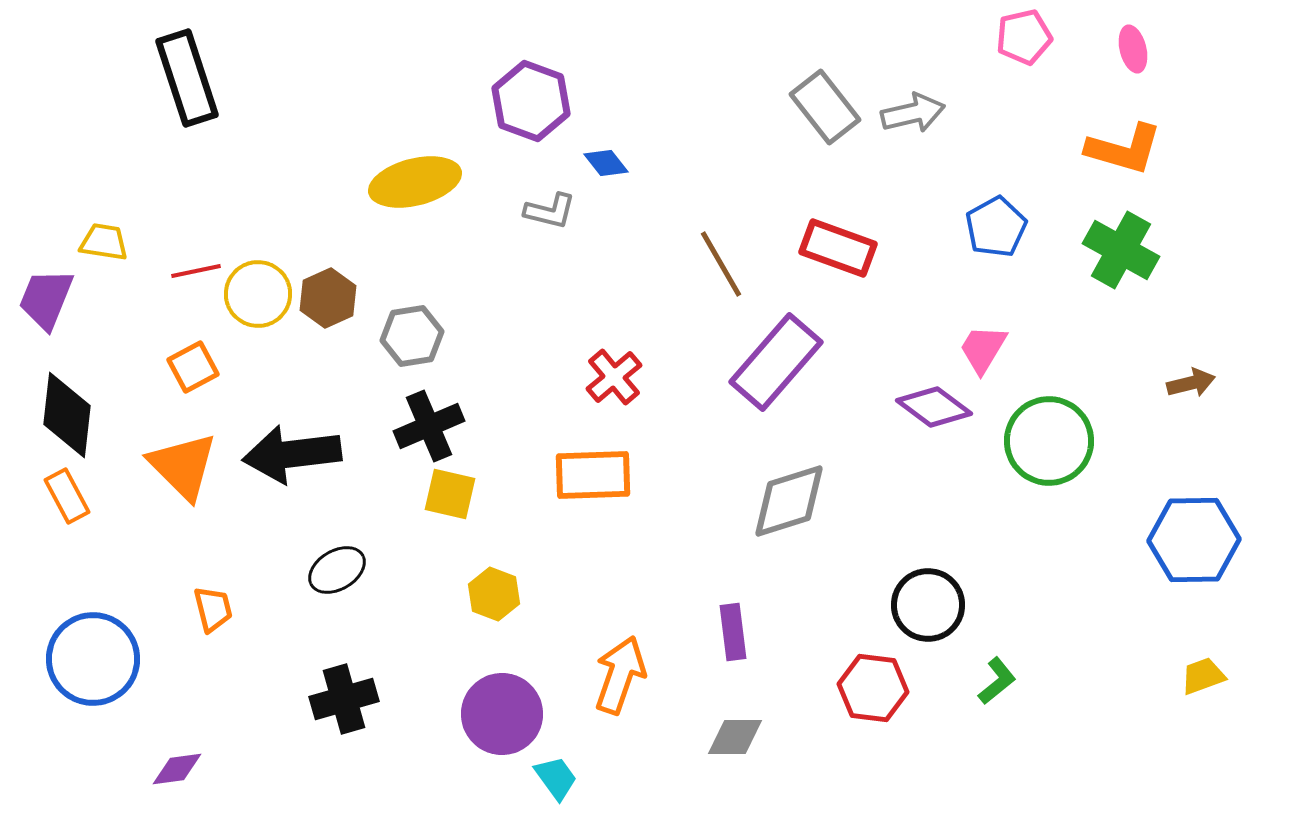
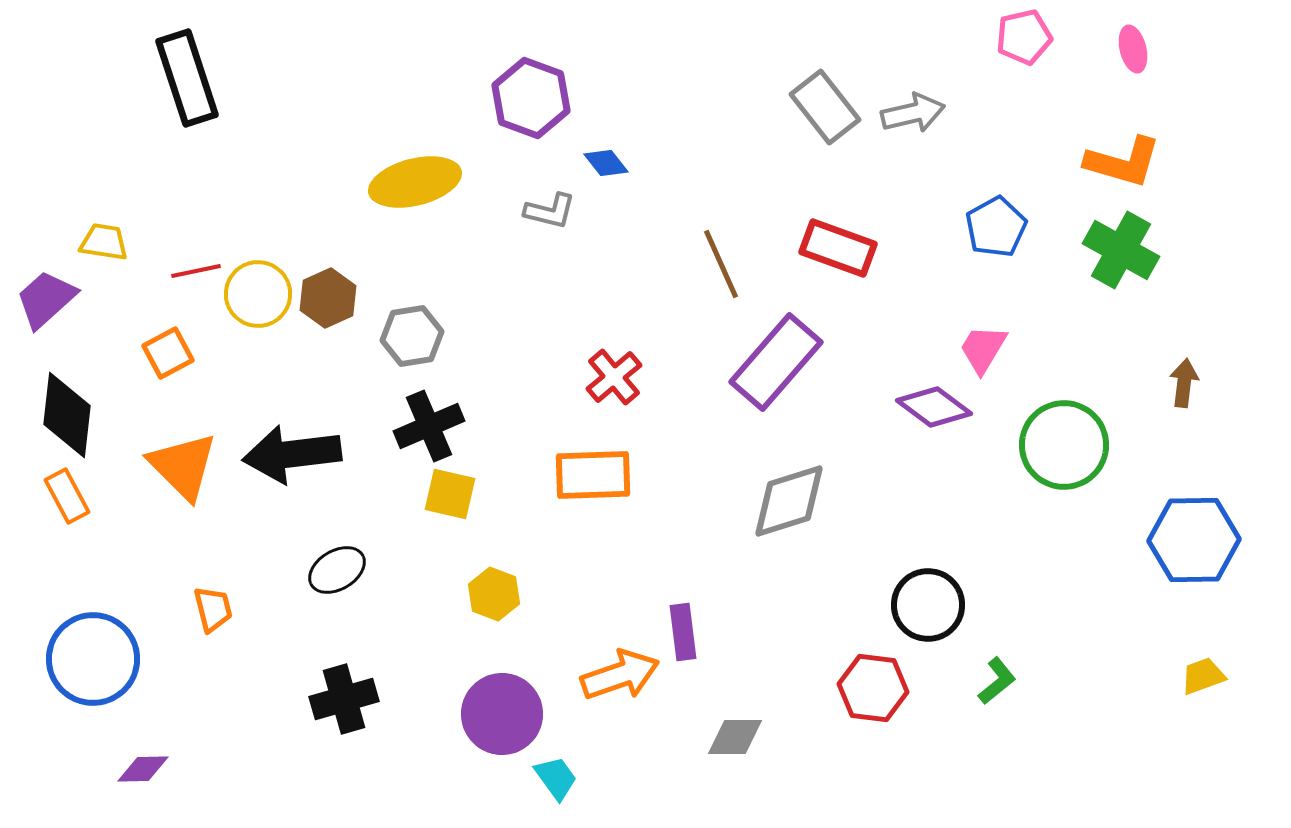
purple hexagon at (531, 101): moved 3 px up
orange L-shape at (1124, 149): moved 1 px left, 13 px down
brown line at (721, 264): rotated 6 degrees clockwise
purple trapezoid at (46, 299): rotated 26 degrees clockwise
orange square at (193, 367): moved 25 px left, 14 px up
brown arrow at (1191, 383): moved 7 px left; rotated 69 degrees counterclockwise
green circle at (1049, 441): moved 15 px right, 4 px down
purple rectangle at (733, 632): moved 50 px left
orange arrow at (620, 675): rotated 52 degrees clockwise
purple diamond at (177, 769): moved 34 px left; rotated 6 degrees clockwise
